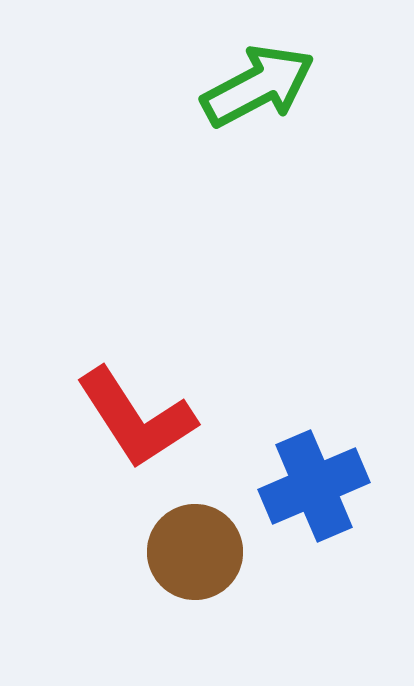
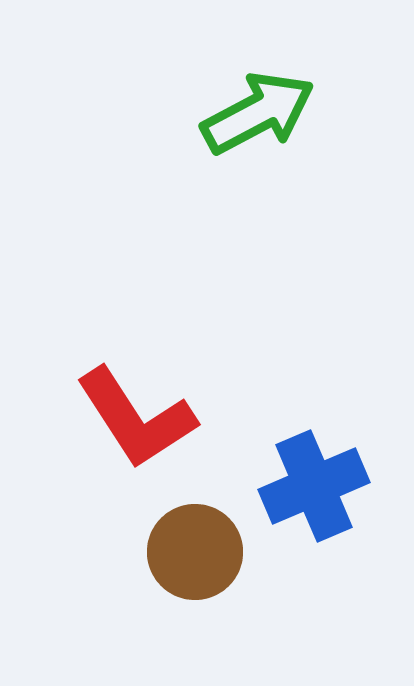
green arrow: moved 27 px down
